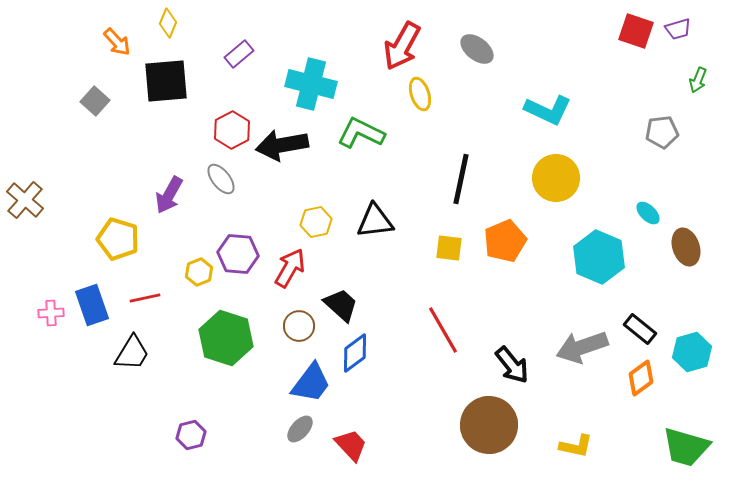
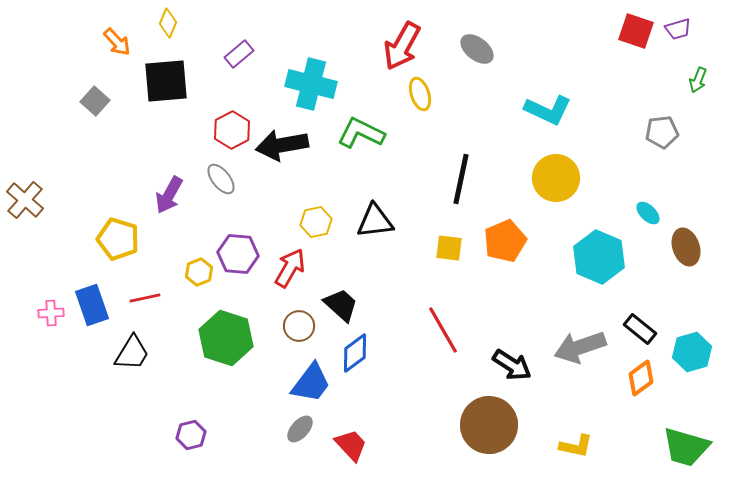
gray arrow at (582, 347): moved 2 px left
black arrow at (512, 365): rotated 18 degrees counterclockwise
